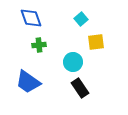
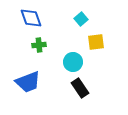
blue trapezoid: rotated 56 degrees counterclockwise
